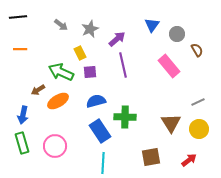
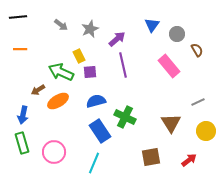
yellow rectangle: moved 1 px left, 3 px down
green cross: rotated 25 degrees clockwise
yellow circle: moved 7 px right, 2 px down
pink circle: moved 1 px left, 6 px down
cyan line: moved 9 px left; rotated 20 degrees clockwise
